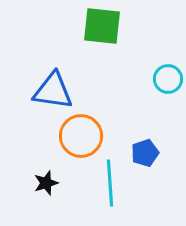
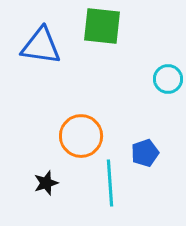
blue triangle: moved 12 px left, 45 px up
